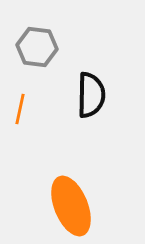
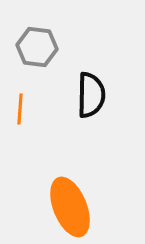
orange line: rotated 8 degrees counterclockwise
orange ellipse: moved 1 px left, 1 px down
